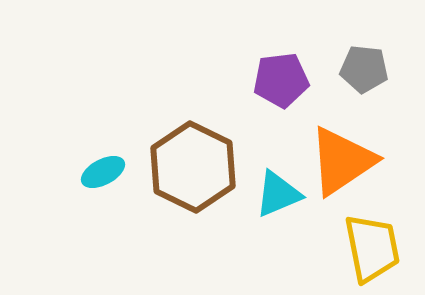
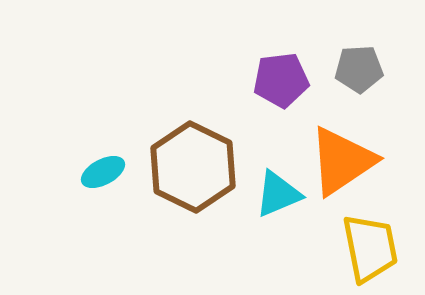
gray pentagon: moved 5 px left; rotated 9 degrees counterclockwise
yellow trapezoid: moved 2 px left
